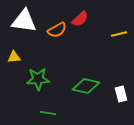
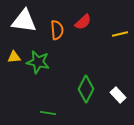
red semicircle: moved 3 px right, 3 px down
orange semicircle: rotated 66 degrees counterclockwise
yellow line: moved 1 px right
green star: moved 17 px up; rotated 15 degrees clockwise
green diamond: moved 3 px down; rotated 76 degrees counterclockwise
white rectangle: moved 3 px left, 1 px down; rotated 28 degrees counterclockwise
